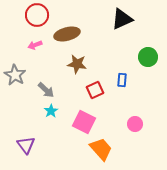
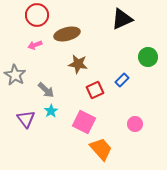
brown star: moved 1 px right
blue rectangle: rotated 40 degrees clockwise
purple triangle: moved 26 px up
